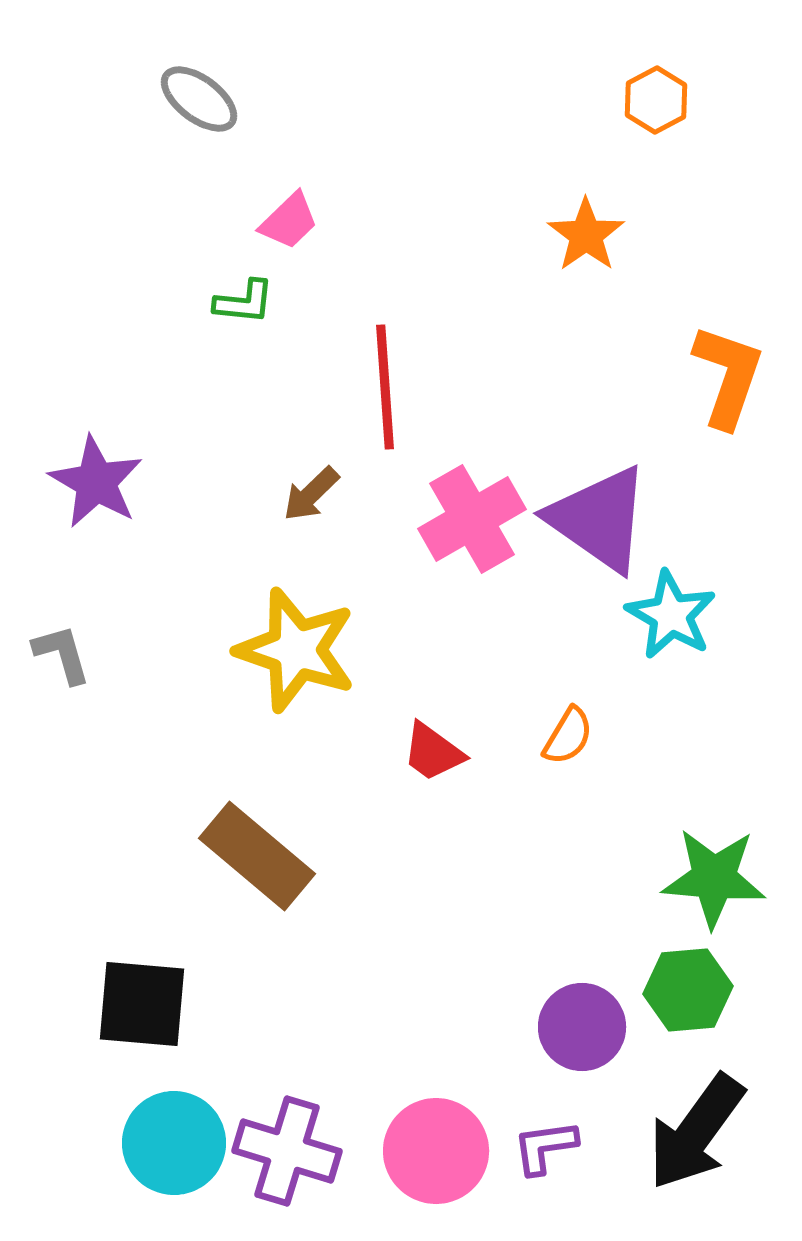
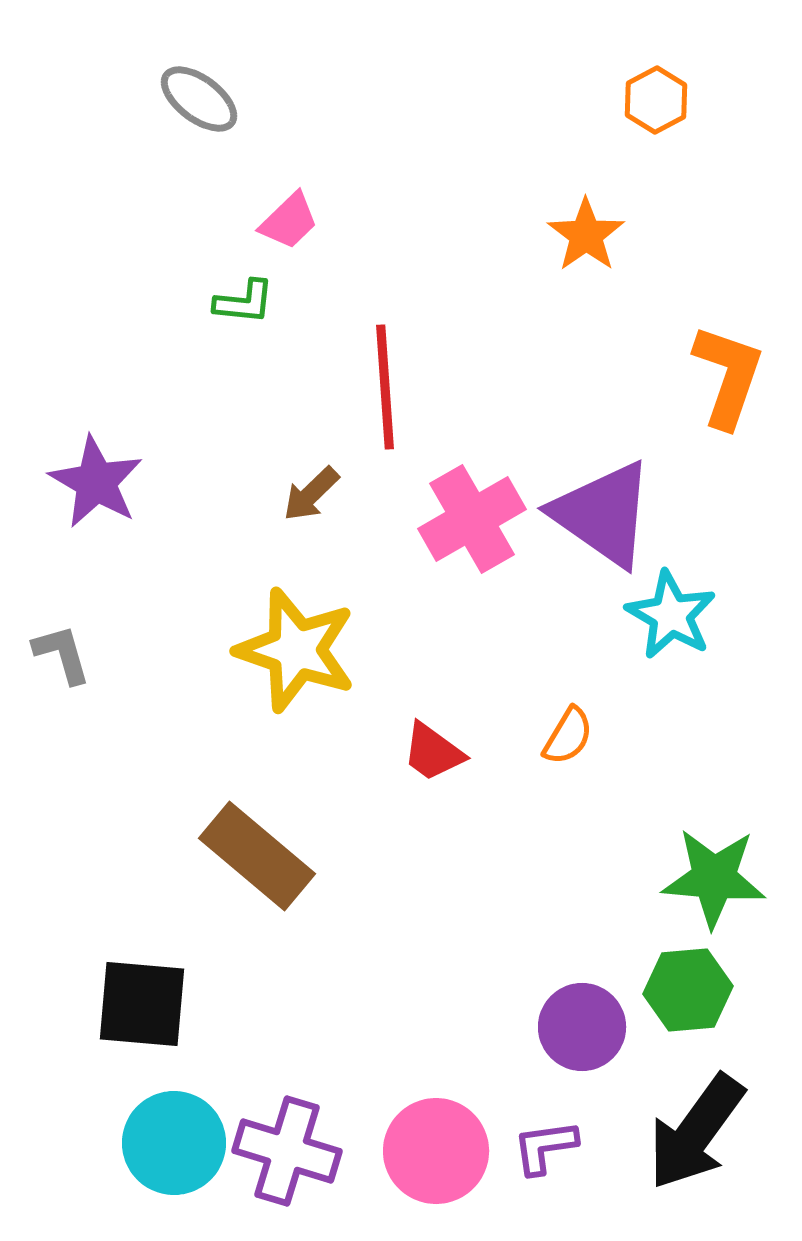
purple triangle: moved 4 px right, 5 px up
